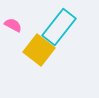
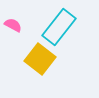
yellow square: moved 1 px right, 9 px down
